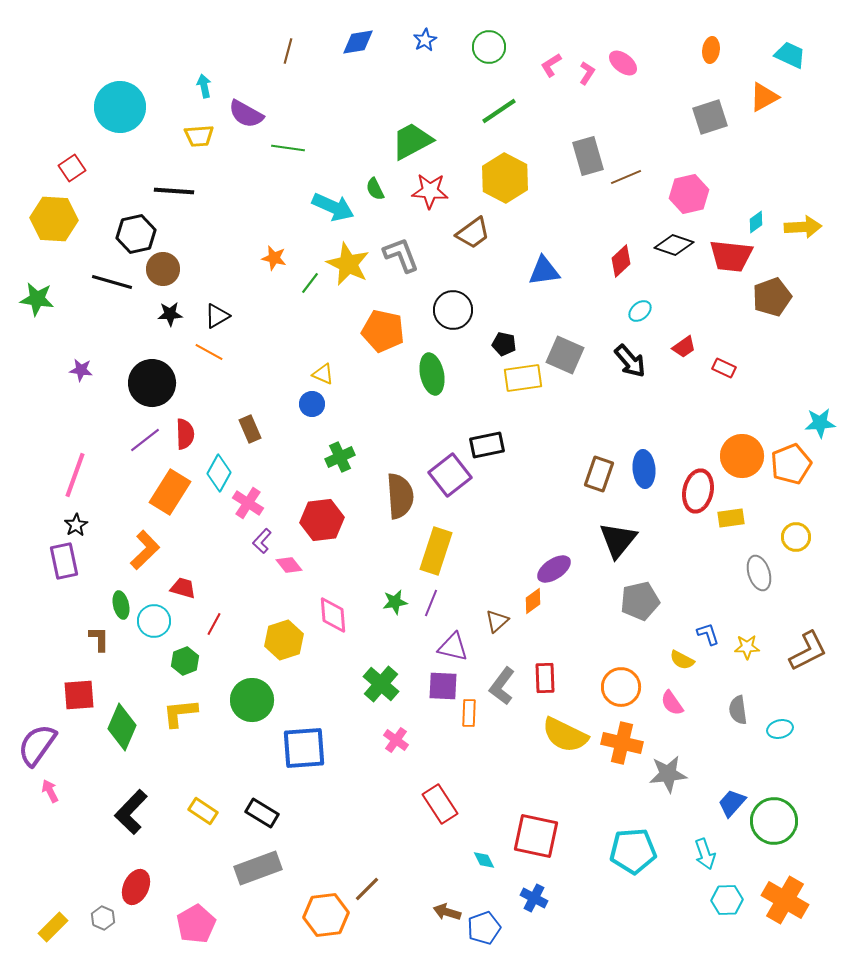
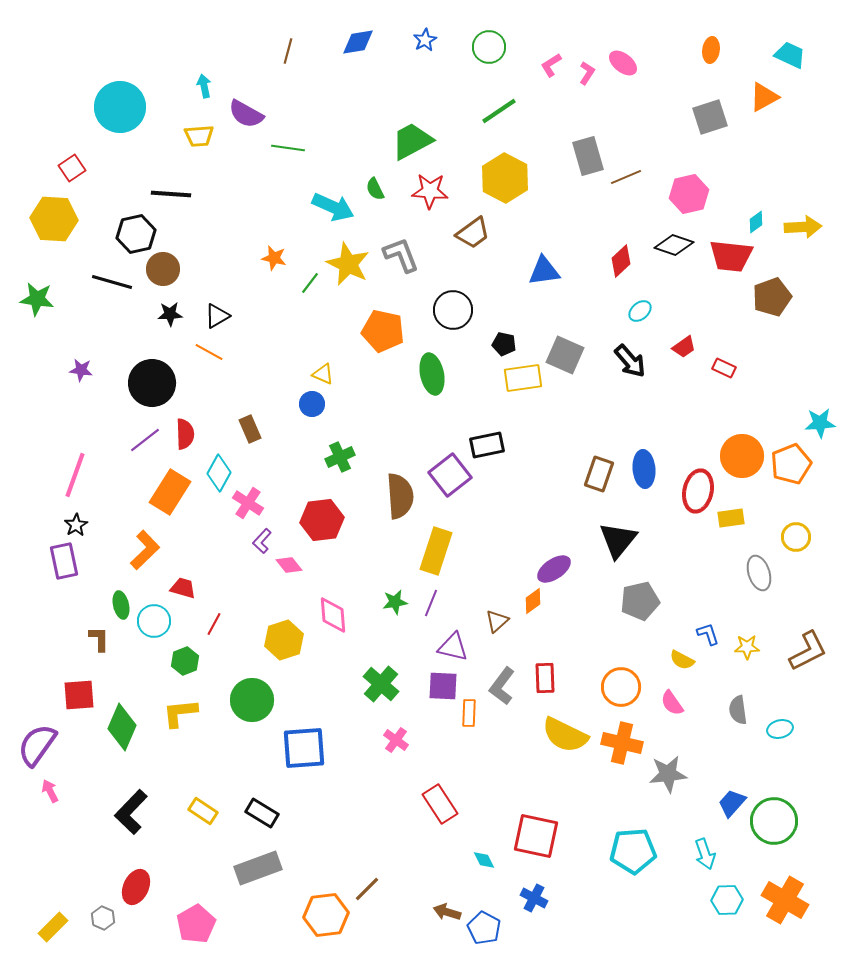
black line at (174, 191): moved 3 px left, 3 px down
blue pentagon at (484, 928): rotated 24 degrees counterclockwise
